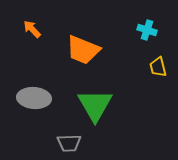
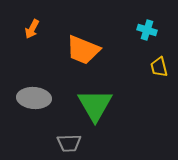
orange arrow: rotated 108 degrees counterclockwise
yellow trapezoid: moved 1 px right
